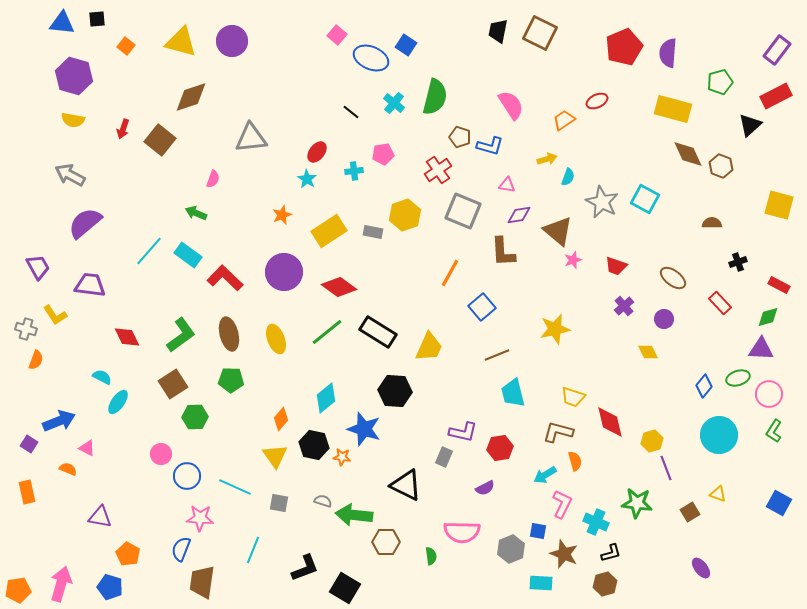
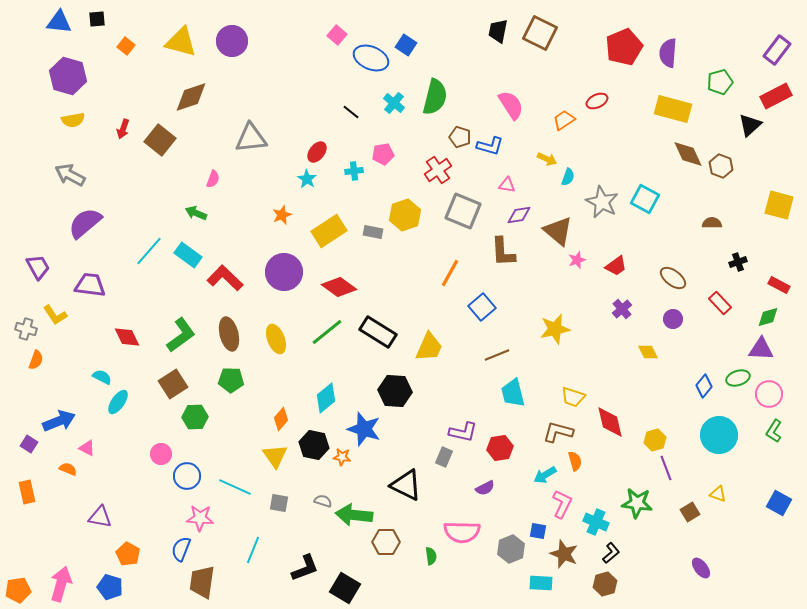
blue triangle at (62, 23): moved 3 px left, 1 px up
purple hexagon at (74, 76): moved 6 px left
yellow semicircle at (73, 120): rotated 20 degrees counterclockwise
yellow arrow at (547, 159): rotated 42 degrees clockwise
pink star at (573, 260): moved 4 px right
red trapezoid at (616, 266): rotated 55 degrees counterclockwise
purple cross at (624, 306): moved 2 px left, 3 px down
purple circle at (664, 319): moved 9 px right
yellow hexagon at (652, 441): moved 3 px right, 1 px up
black L-shape at (611, 553): rotated 25 degrees counterclockwise
